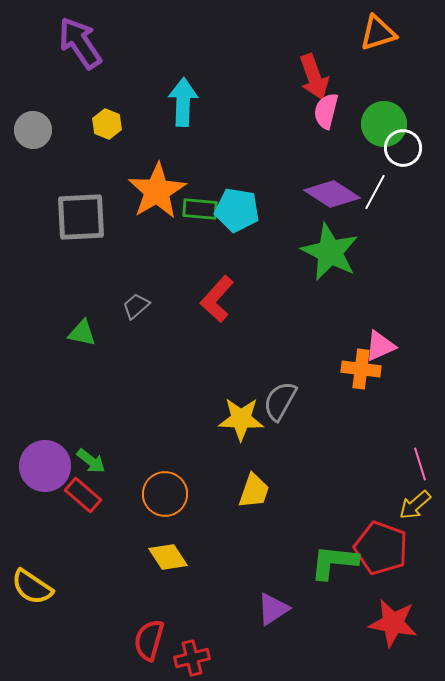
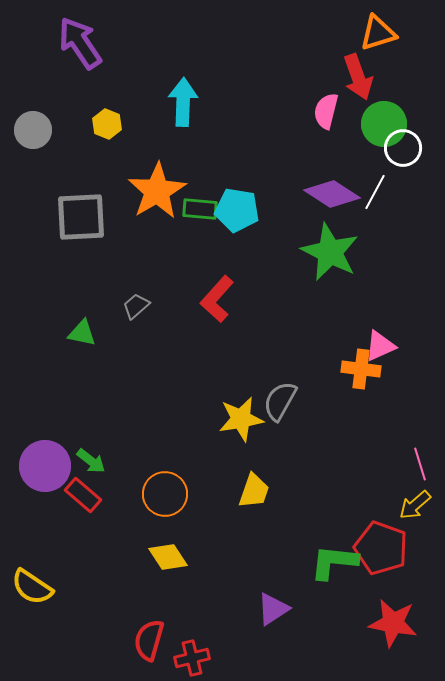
red arrow: moved 44 px right
yellow star: rotated 12 degrees counterclockwise
